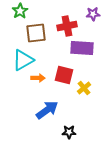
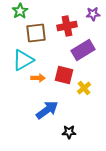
purple rectangle: moved 1 px right, 2 px down; rotated 35 degrees counterclockwise
